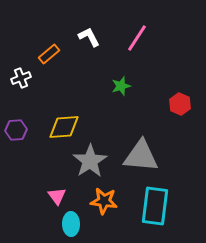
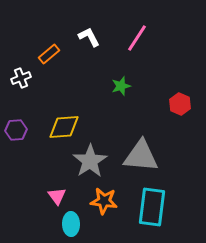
cyan rectangle: moved 3 px left, 1 px down
